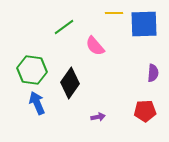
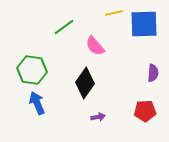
yellow line: rotated 12 degrees counterclockwise
black diamond: moved 15 px right
